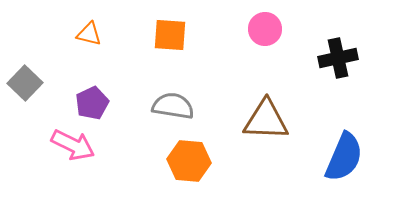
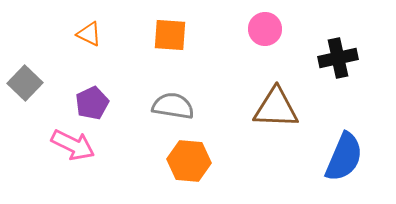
orange triangle: rotated 12 degrees clockwise
brown triangle: moved 10 px right, 12 px up
